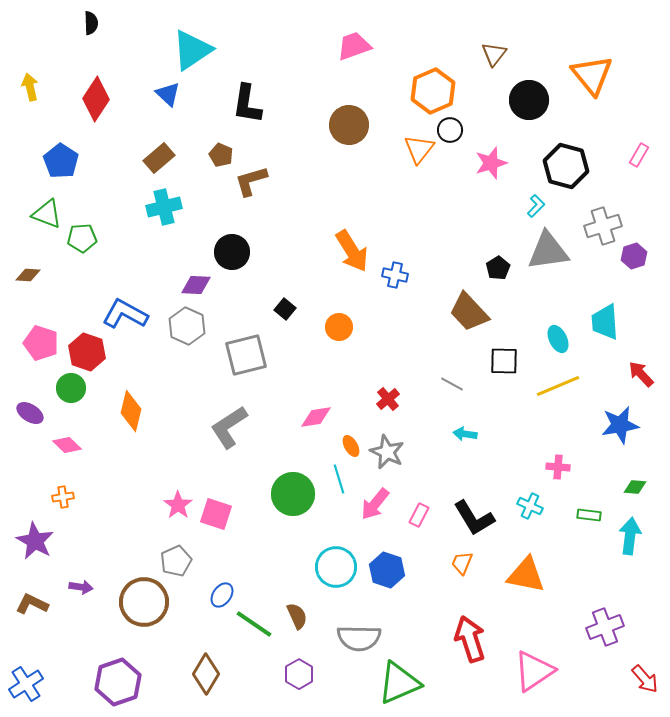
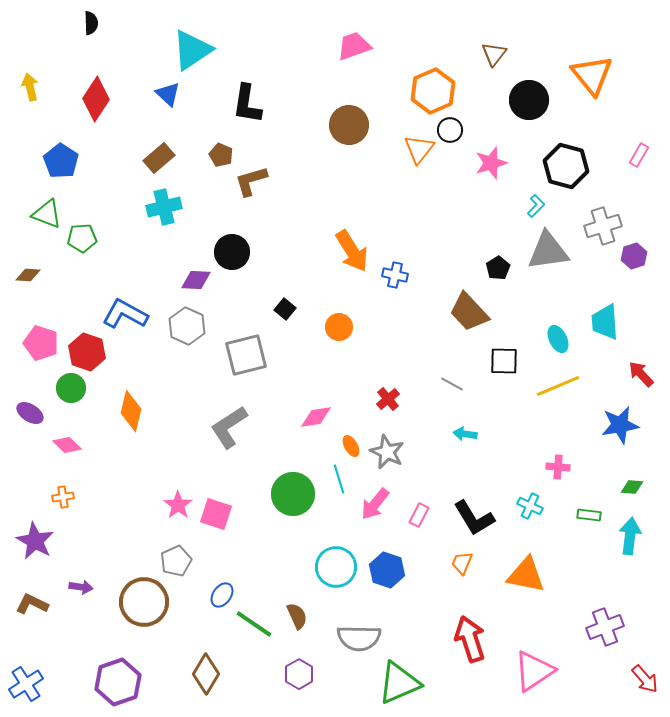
purple diamond at (196, 285): moved 5 px up
green diamond at (635, 487): moved 3 px left
